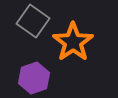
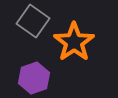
orange star: moved 1 px right
